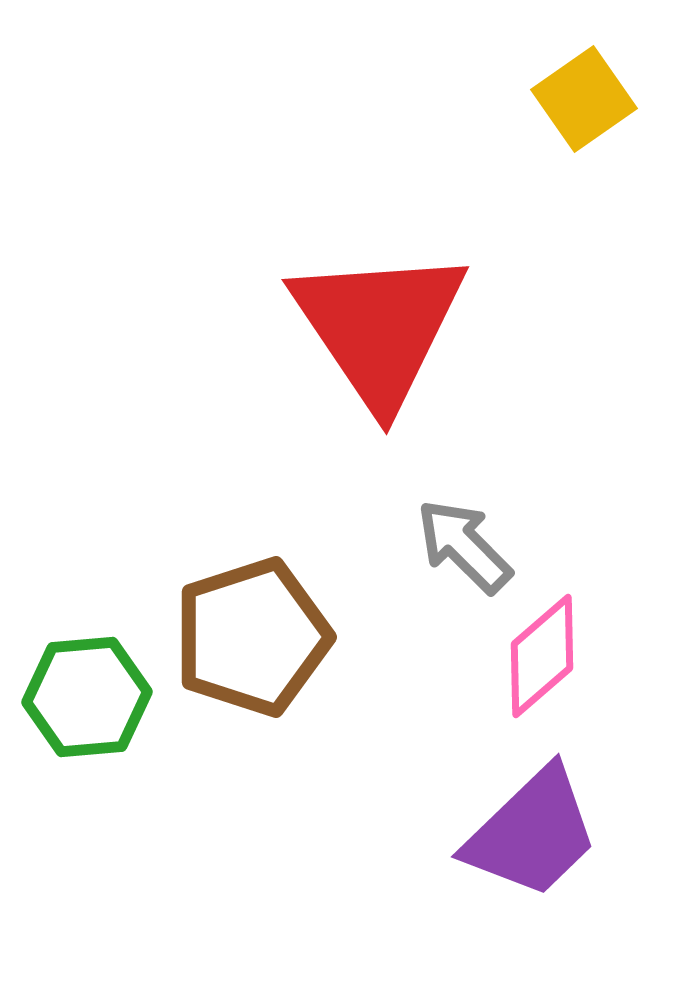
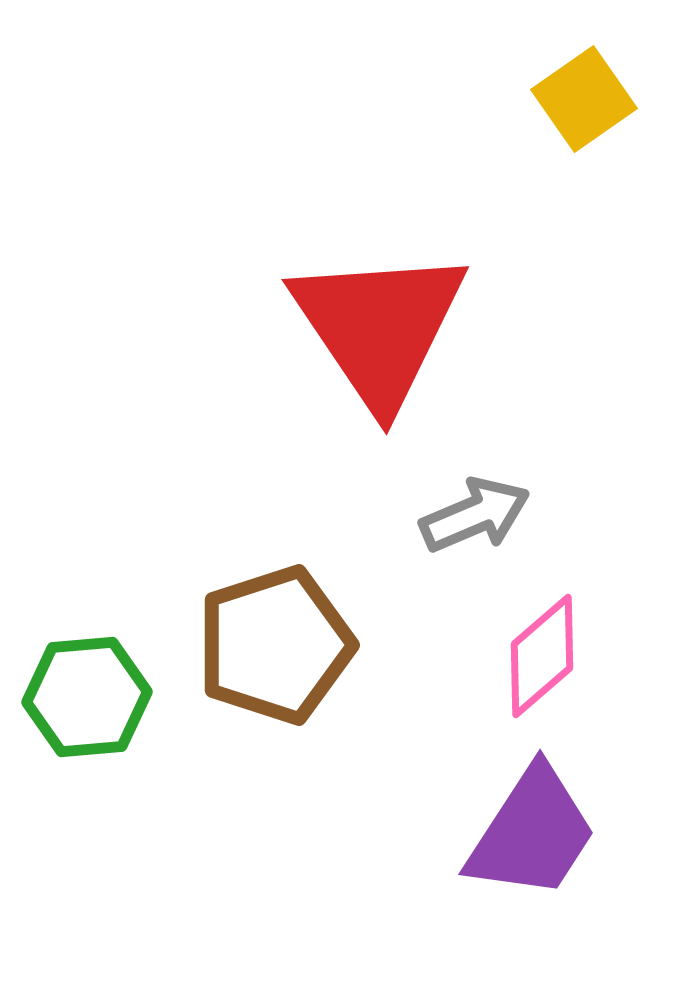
gray arrow: moved 11 px right, 31 px up; rotated 112 degrees clockwise
brown pentagon: moved 23 px right, 8 px down
purple trapezoid: rotated 13 degrees counterclockwise
